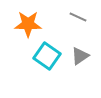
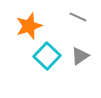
orange star: moved 1 px right, 2 px down; rotated 20 degrees counterclockwise
cyan square: rotated 8 degrees clockwise
